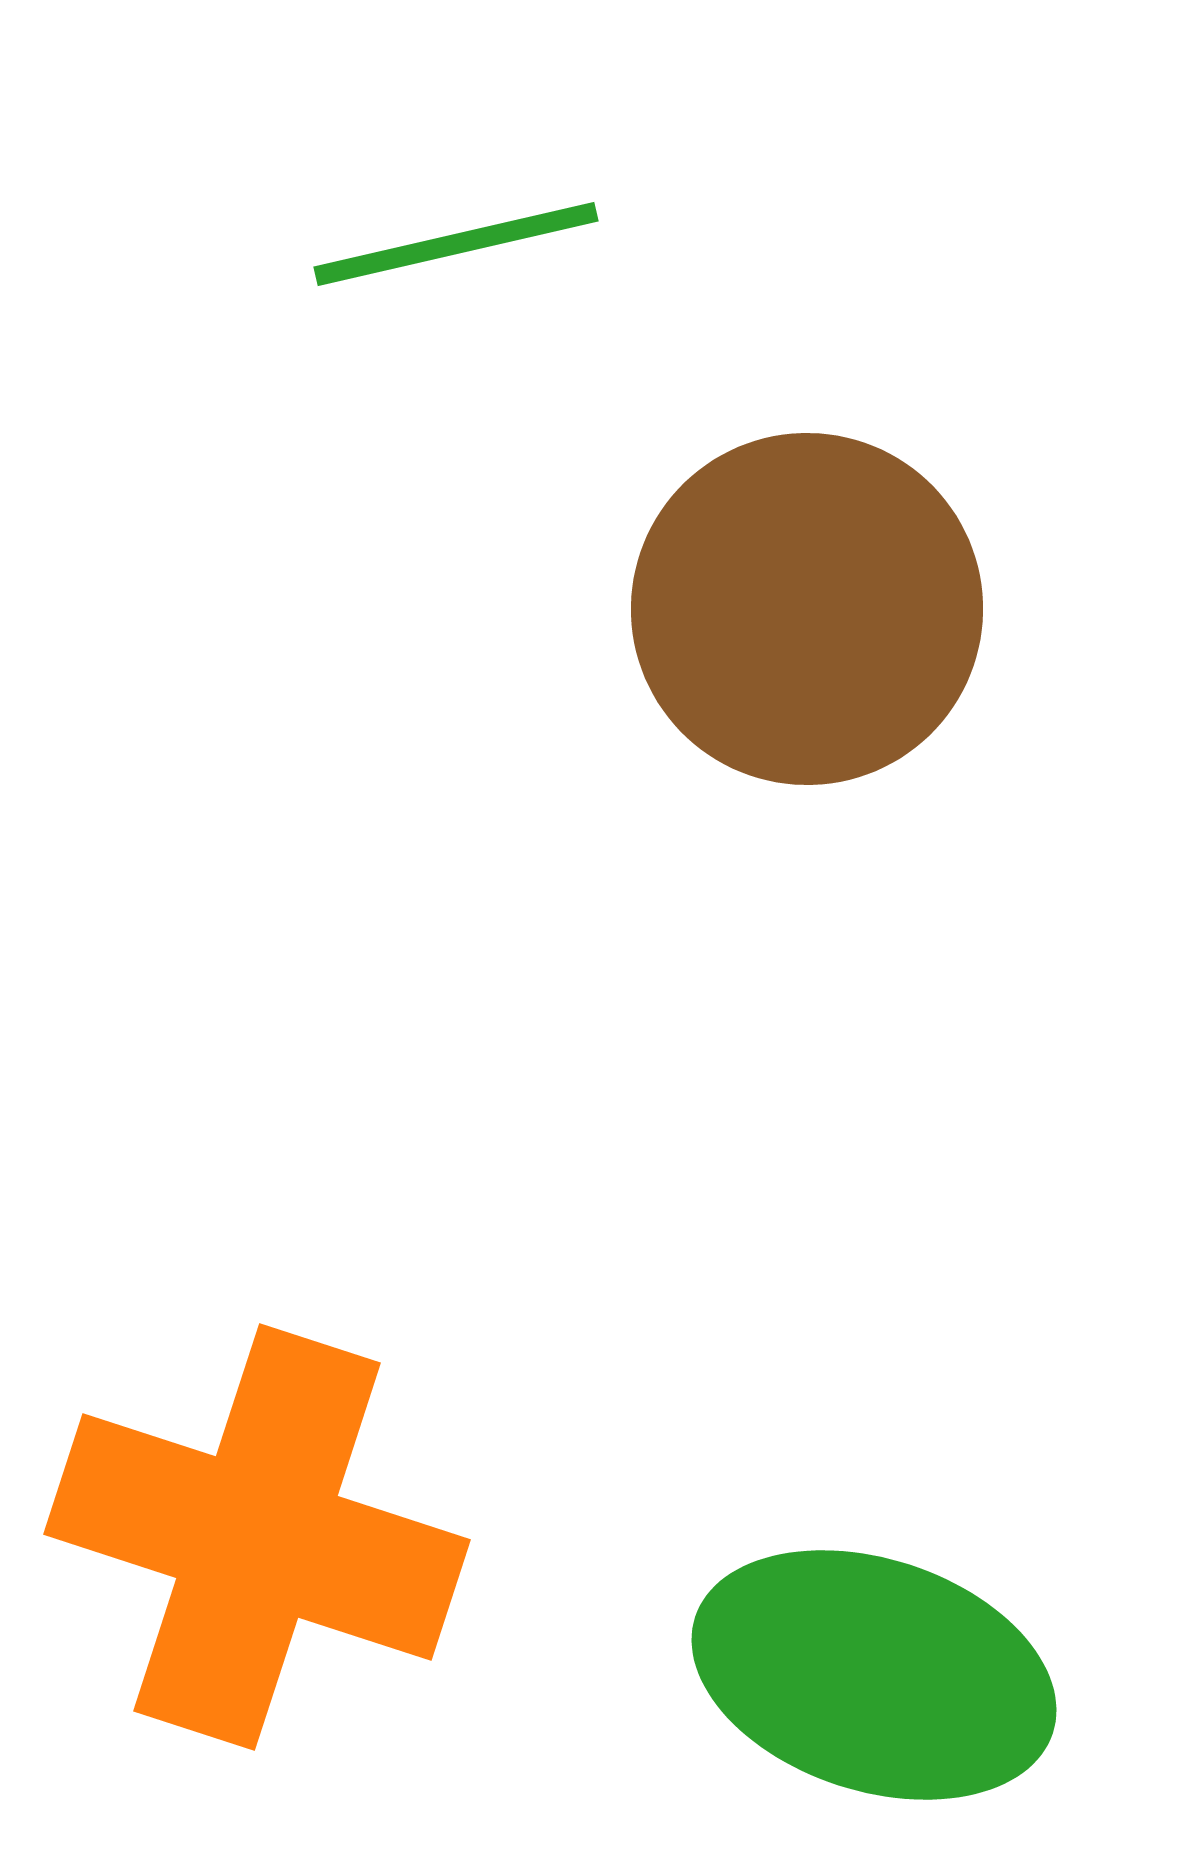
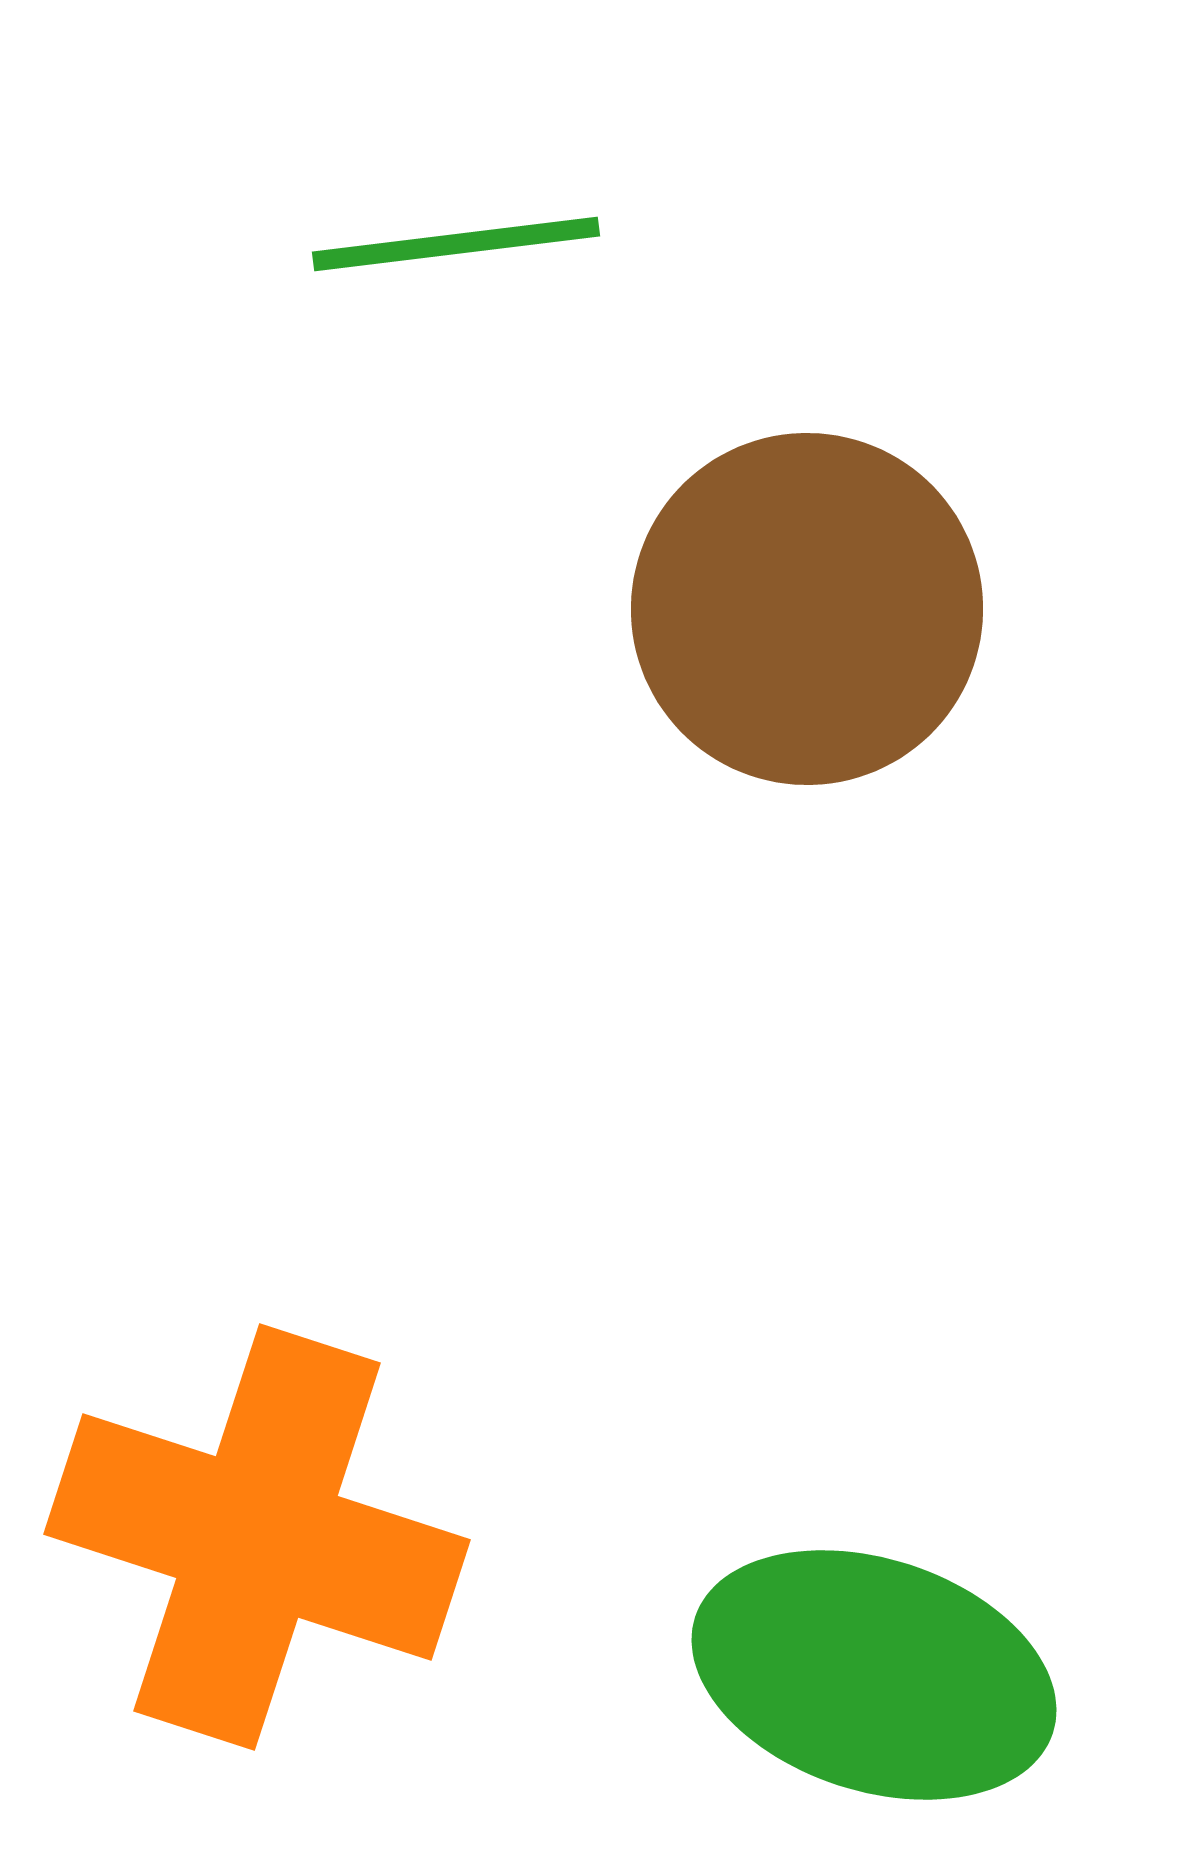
green line: rotated 6 degrees clockwise
